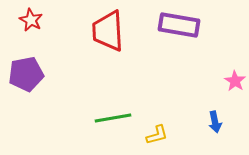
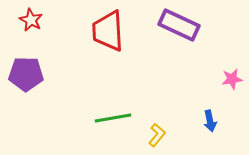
purple rectangle: rotated 15 degrees clockwise
purple pentagon: rotated 12 degrees clockwise
pink star: moved 3 px left, 2 px up; rotated 30 degrees clockwise
blue arrow: moved 5 px left, 1 px up
yellow L-shape: rotated 35 degrees counterclockwise
